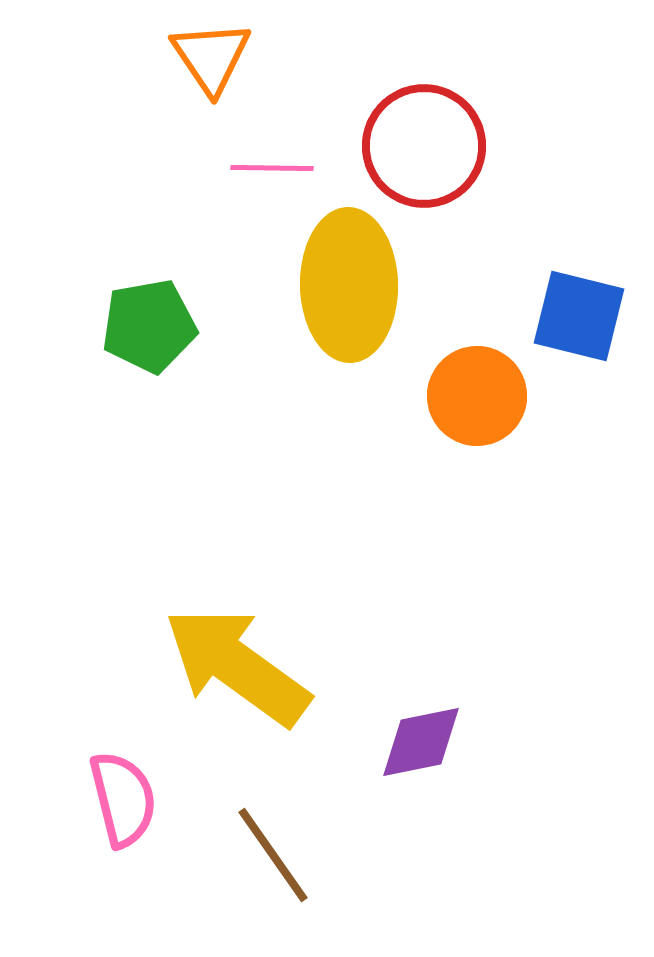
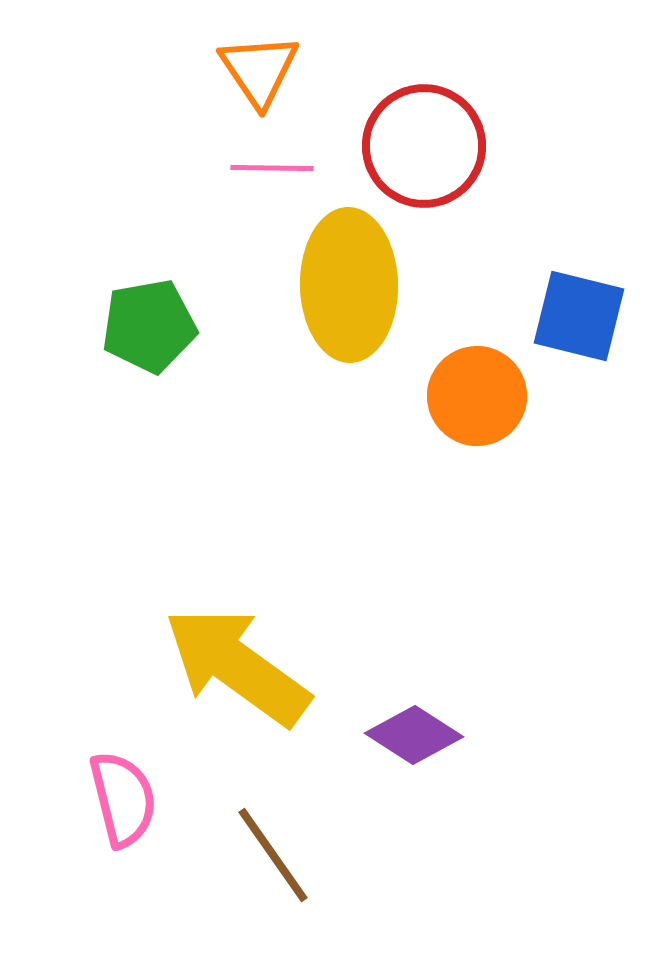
orange triangle: moved 48 px right, 13 px down
purple diamond: moved 7 px left, 7 px up; rotated 44 degrees clockwise
